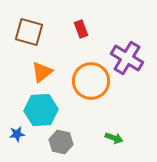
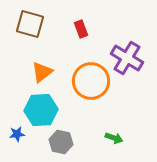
brown square: moved 1 px right, 8 px up
